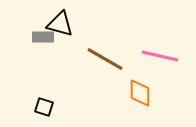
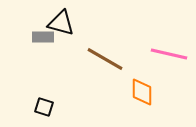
black triangle: moved 1 px right, 1 px up
pink line: moved 9 px right, 2 px up
orange diamond: moved 2 px right, 1 px up
